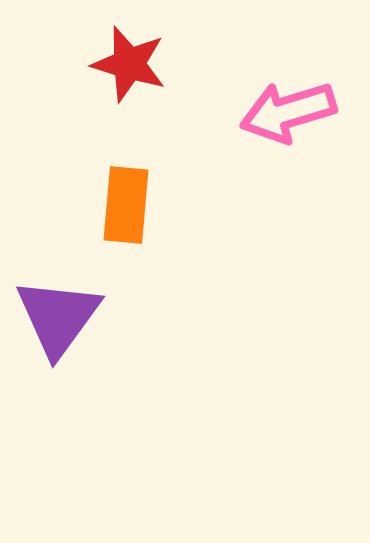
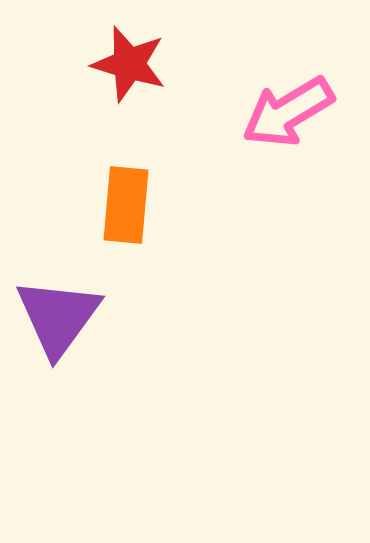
pink arrow: rotated 14 degrees counterclockwise
